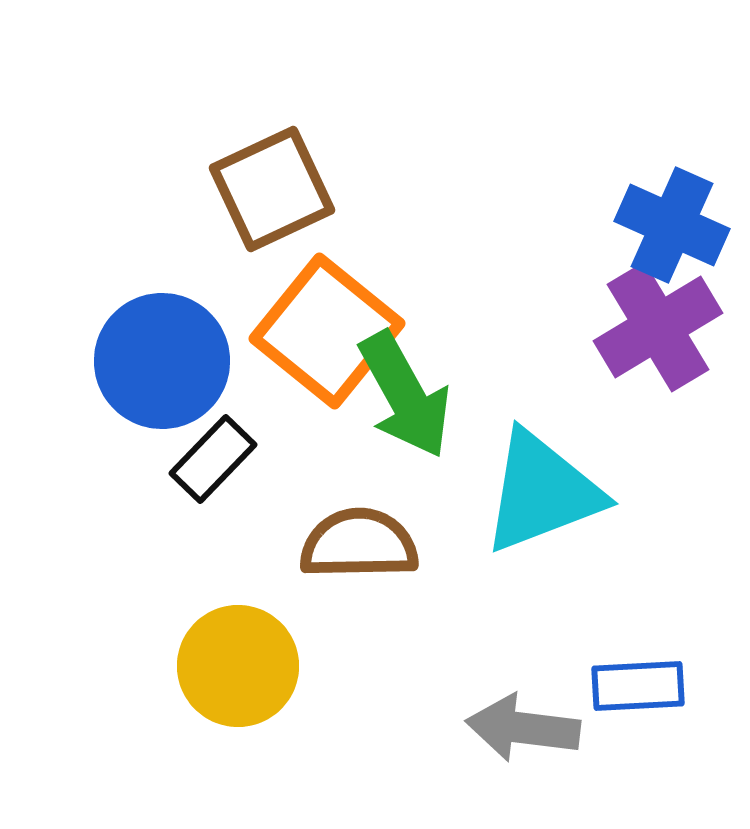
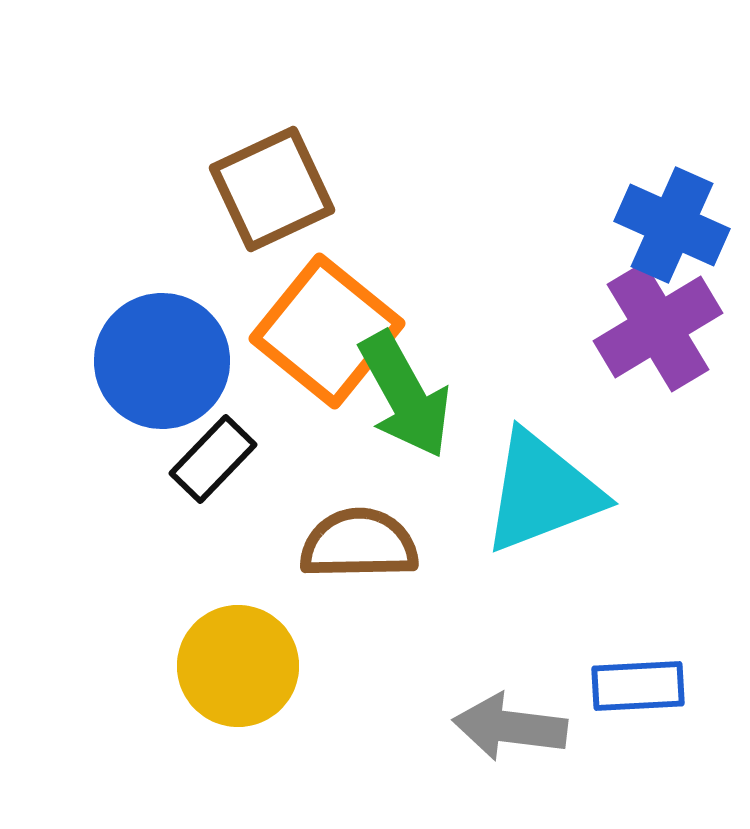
gray arrow: moved 13 px left, 1 px up
